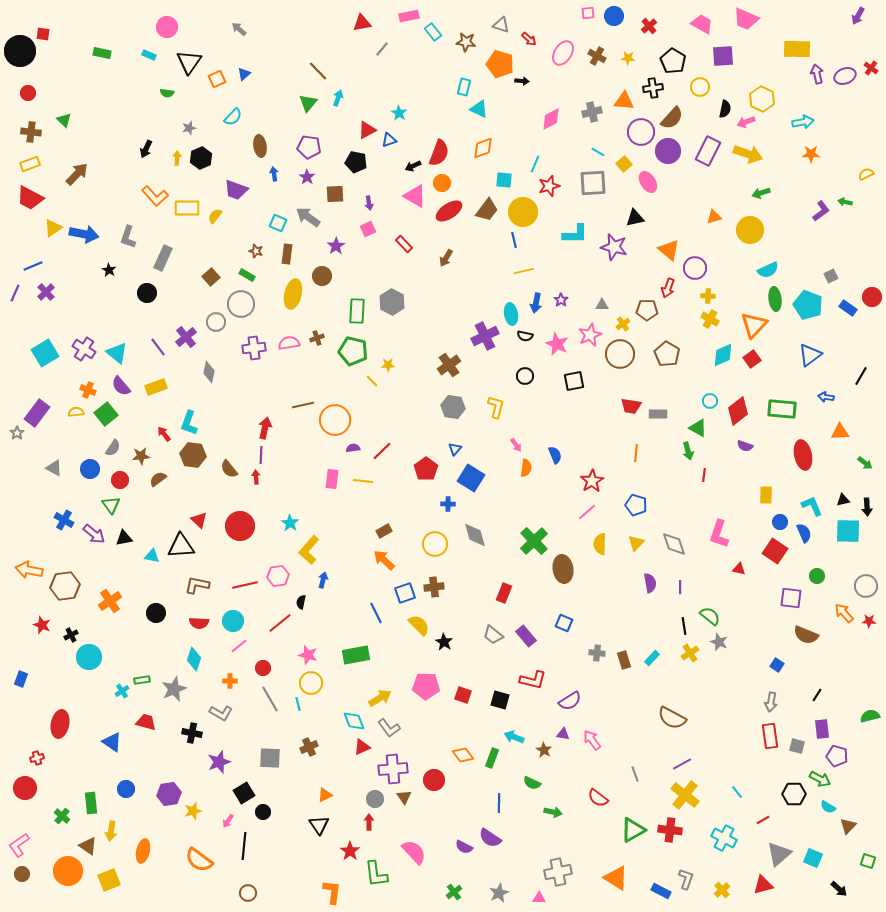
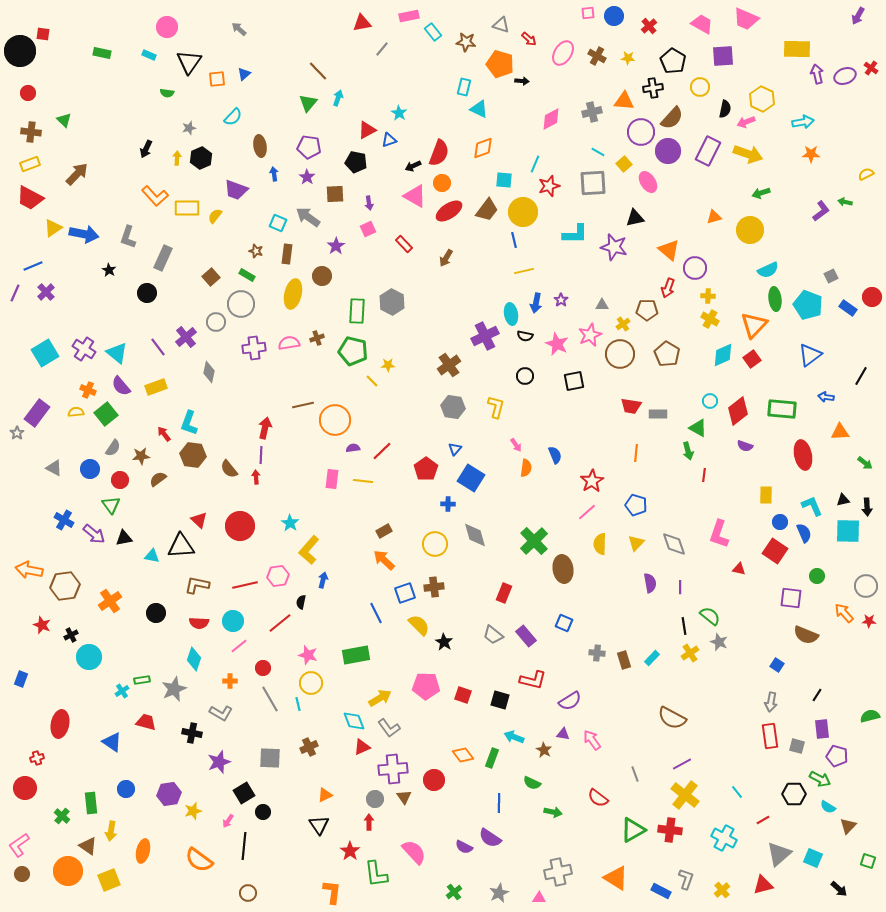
orange square at (217, 79): rotated 18 degrees clockwise
